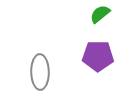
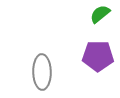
gray ellipse: moved 2 px right
